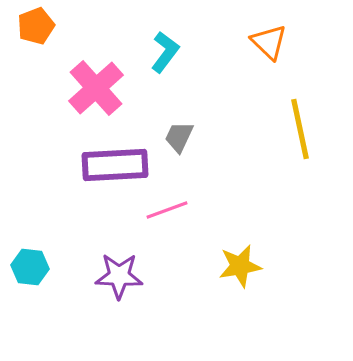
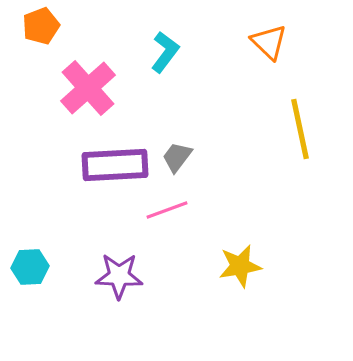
orange pentagon: moved 5 px right
pink cross: moved 8 px left
gray trapezoid: moved 2 px left, 20 px down; rotated 12 degrees clockwise
cyan hexagon: rotated 9 degrees counterclockwise
